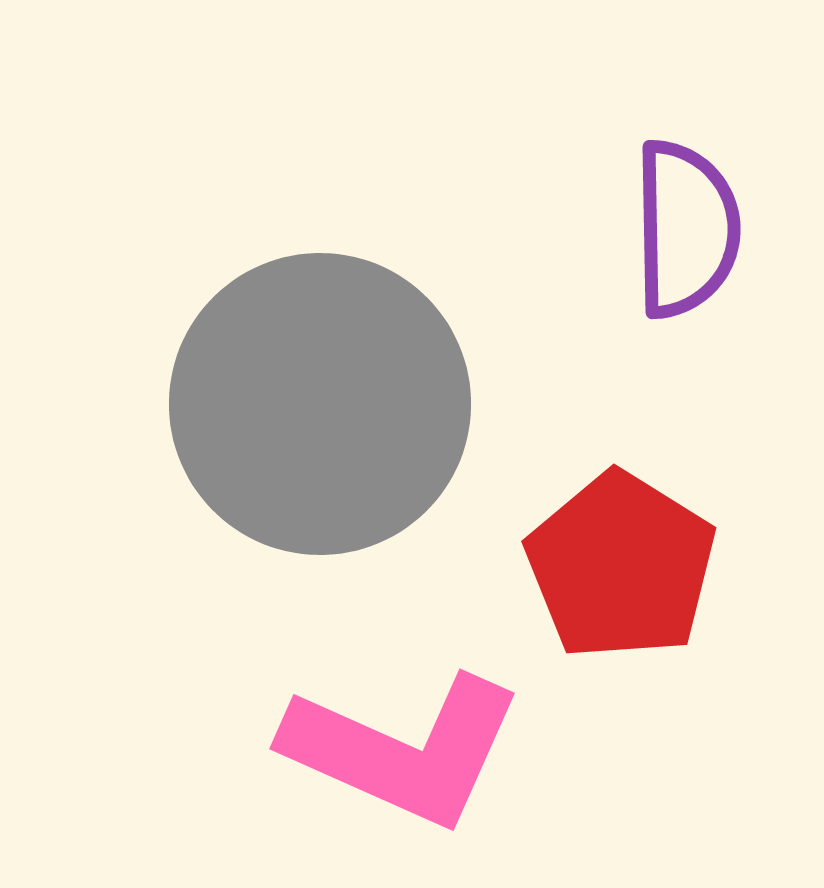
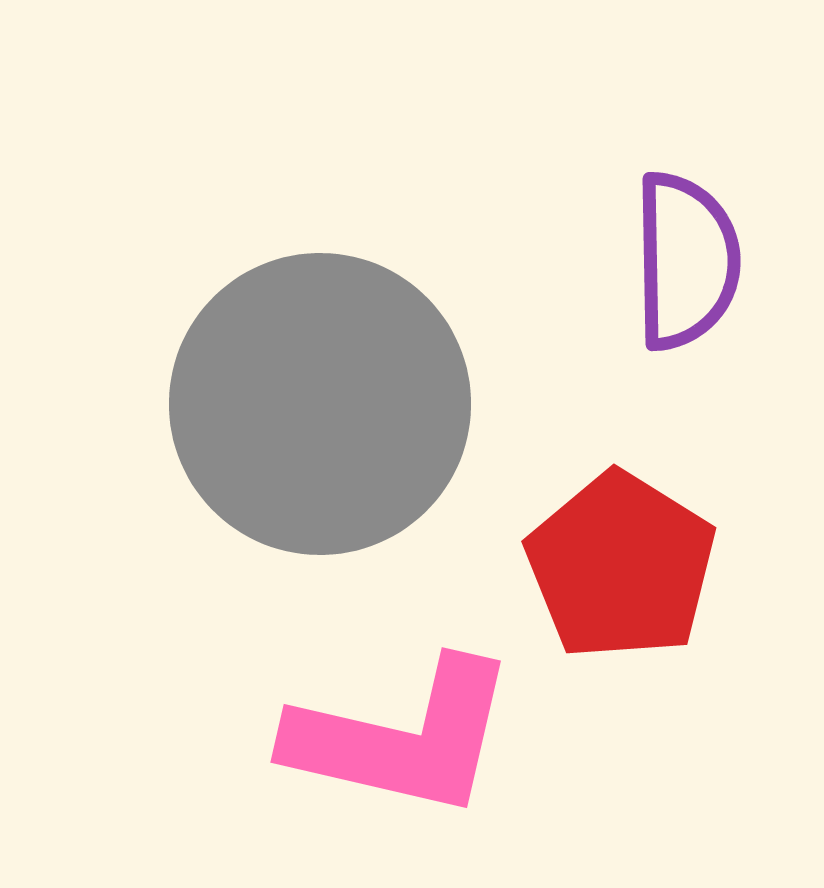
purple semicircle: moved 32 px down
pink L-shape: moved 1 px left, 12 px up; rotated 11 degrees counterclockwise
